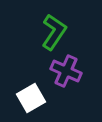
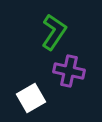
purple cross: moved 3 px right; rotated 12 degrees counterclockwise
